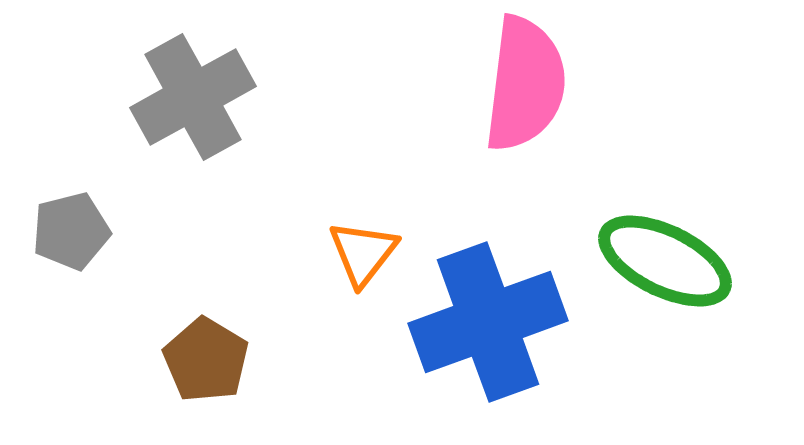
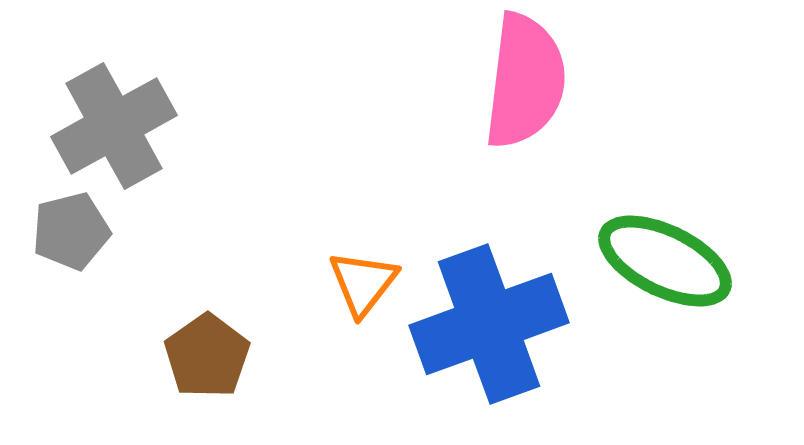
pink semicircle: moved 3 px up
gray cross: moved 79 px left, 29 px down
orange triangle: moved 30 px down
blue cross: moved 1 px right, 2 px down
brown pentagon: moved 1 px right, 4 px up; rotated 6 degrees clockwise
